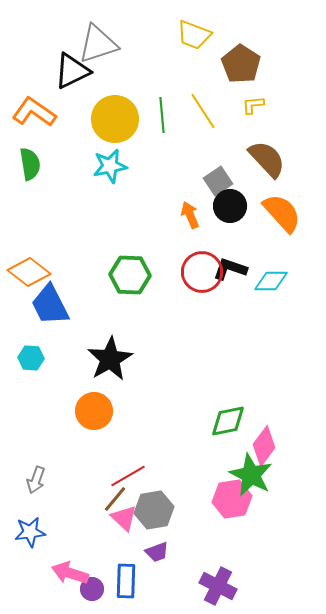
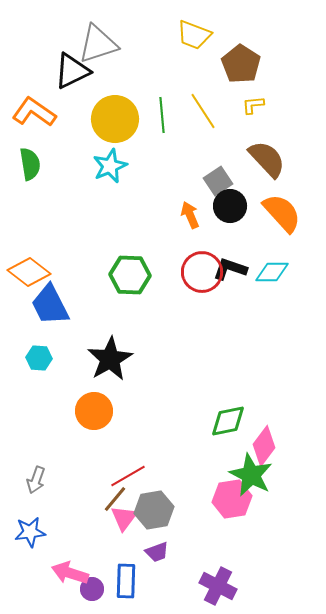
cyan star: rotated 12 degrees counterclockwise
cyan diamond: moved 1 px right, 9 px up
cyan hexagon: moved 8 px right
pink triangle: rotated 24 degrees clockwise
